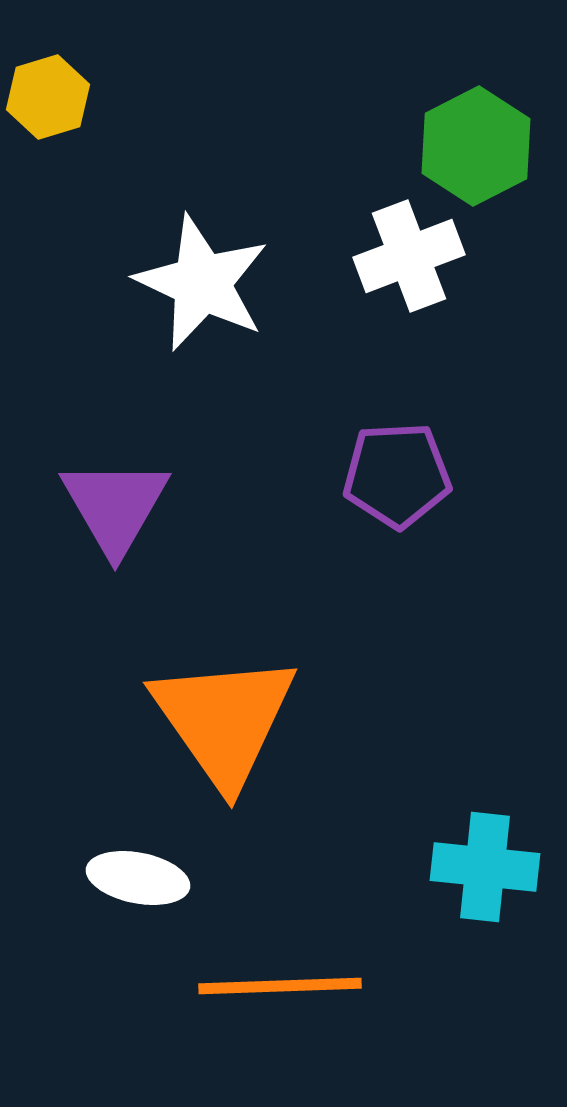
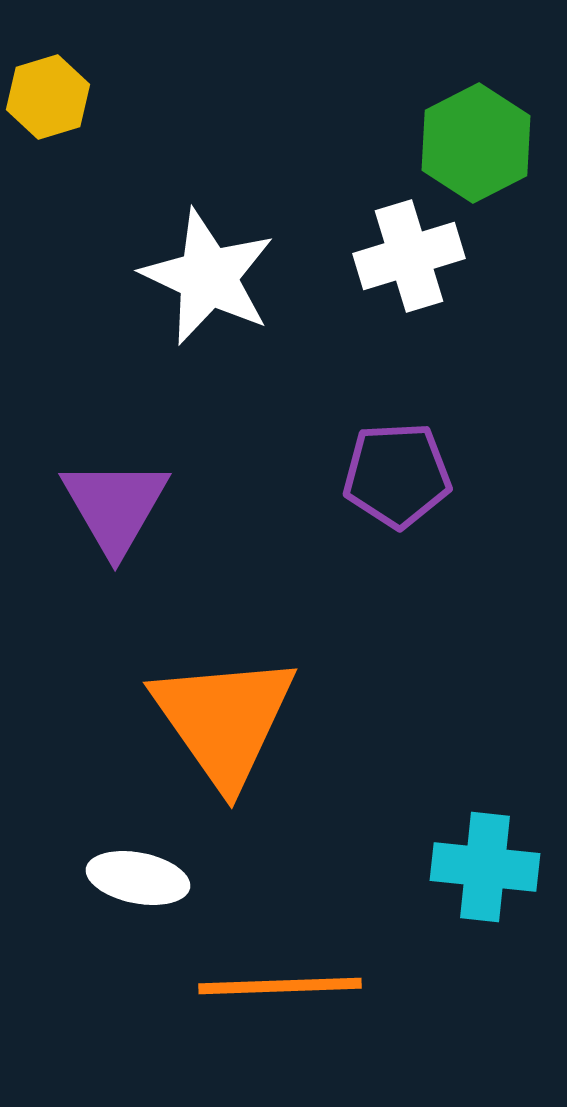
green hexagon: moved 3 px up
white cross: rotated 4 degrees clockwise
white star: moved 6 px right, 6 px up
